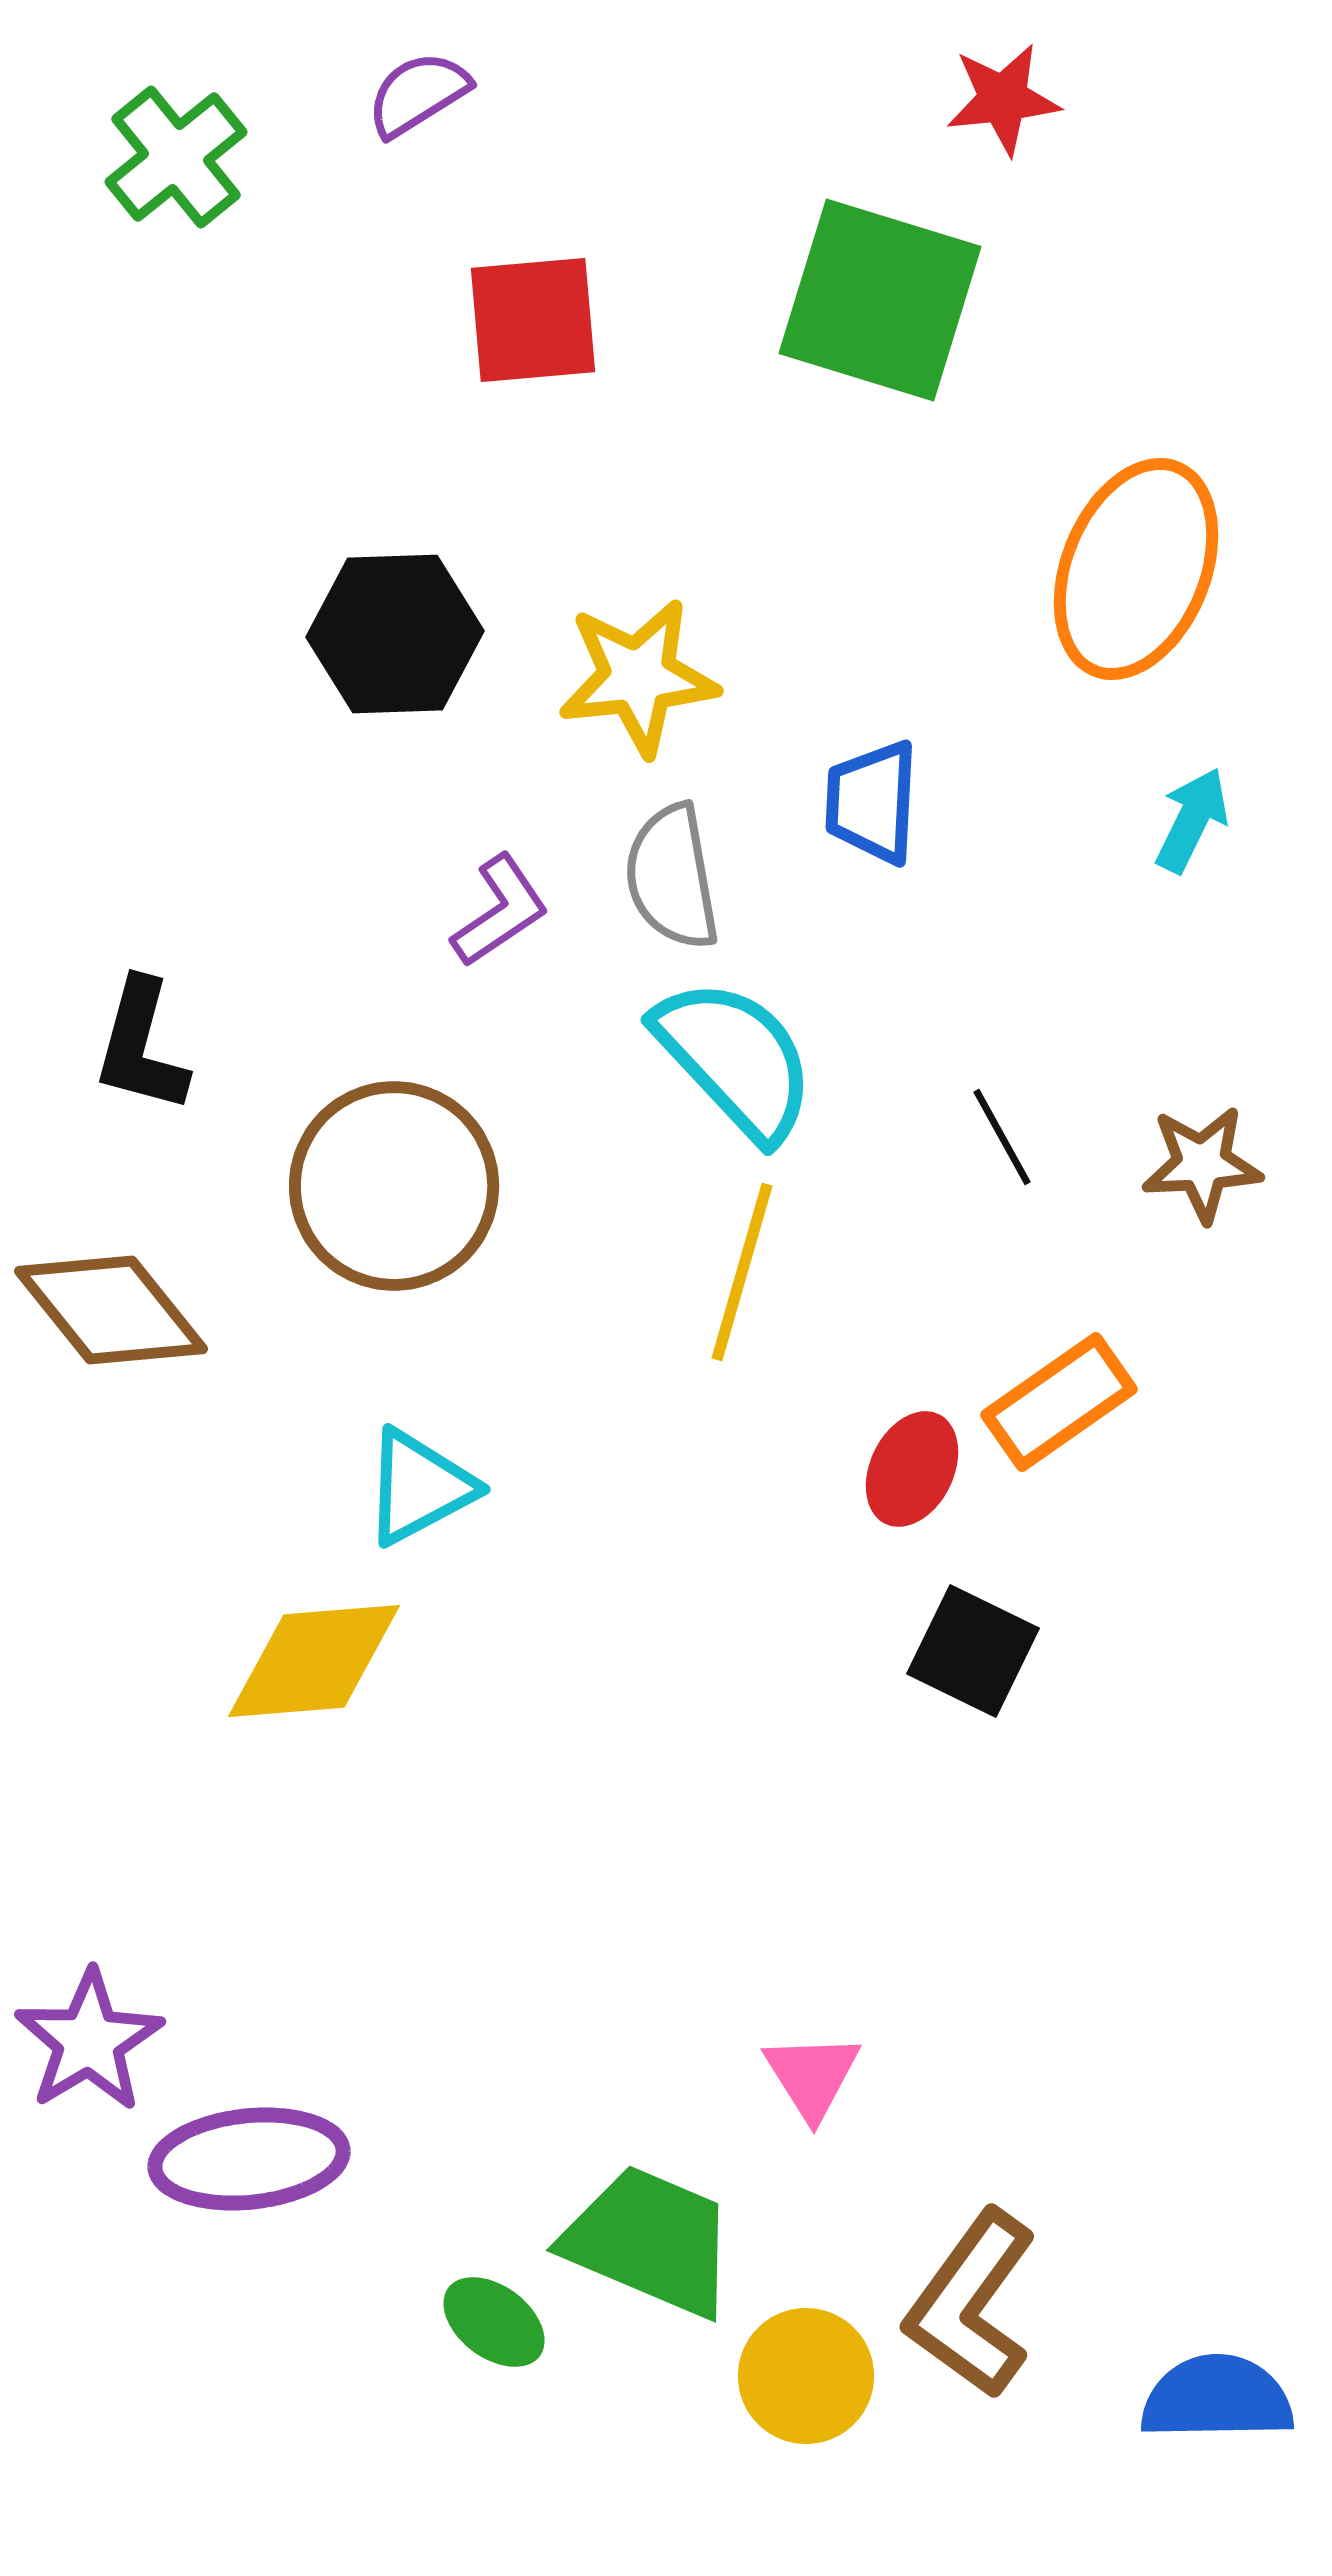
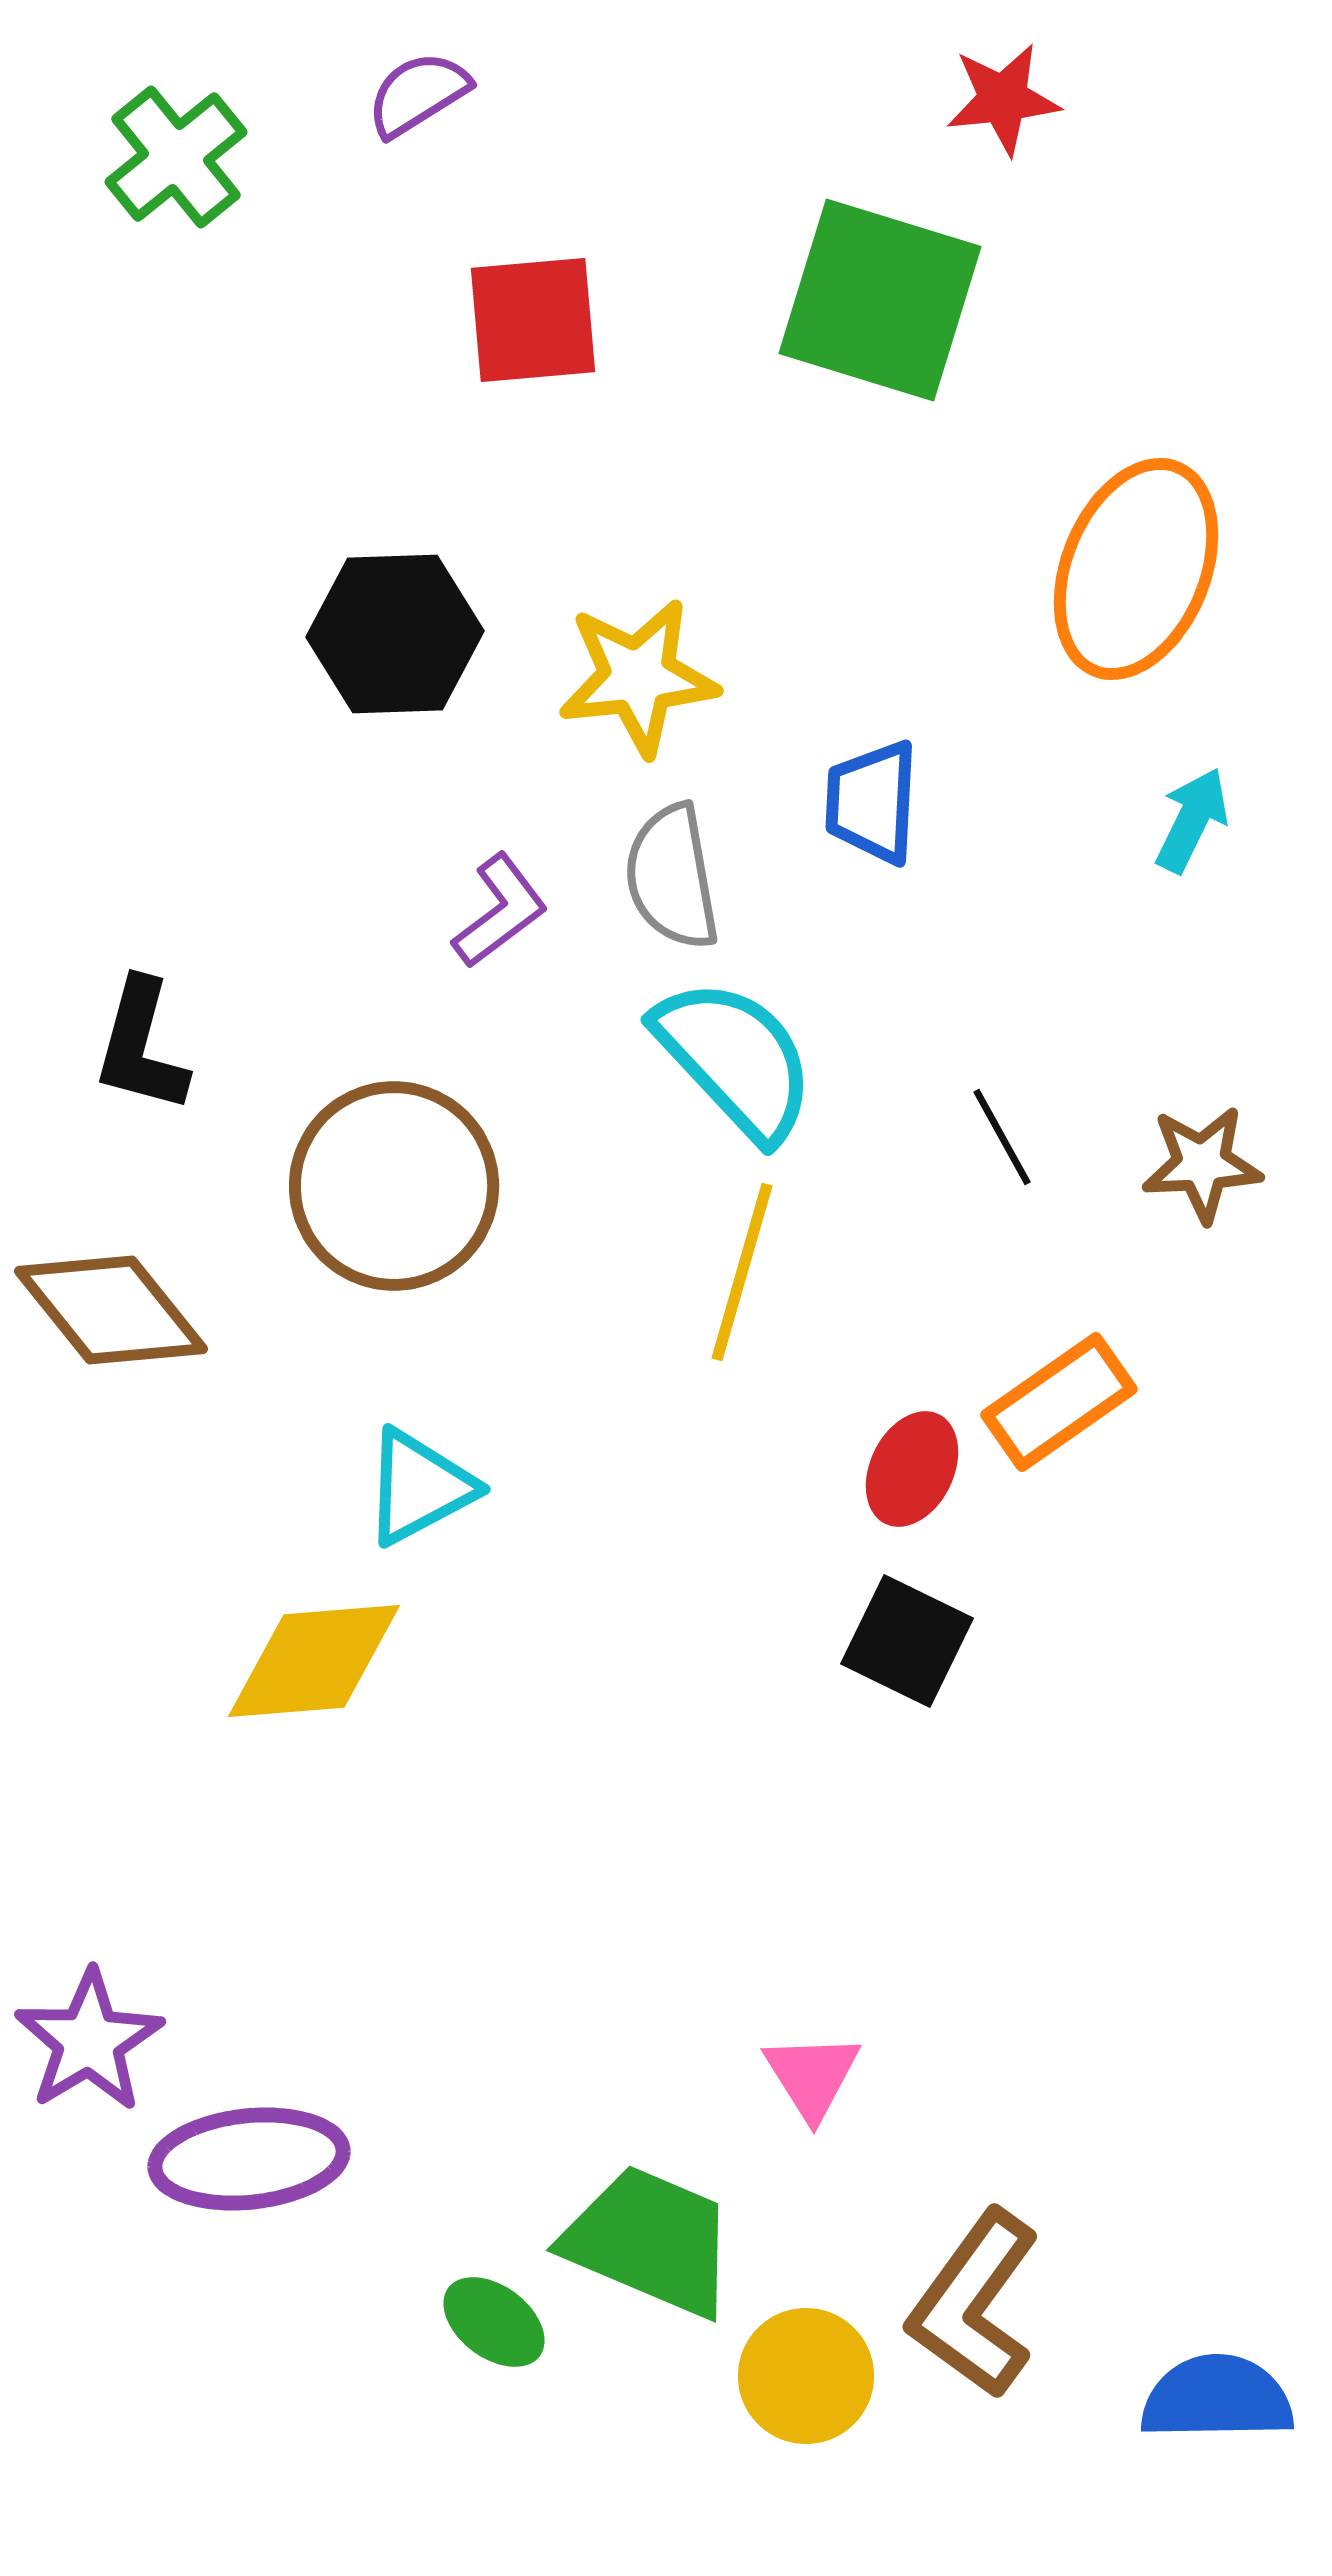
purple L-shape: rotated 3 degrees counterclockwise
black square: moved 66 px left, 10 px up
brown L-shape: moved 3 px right
